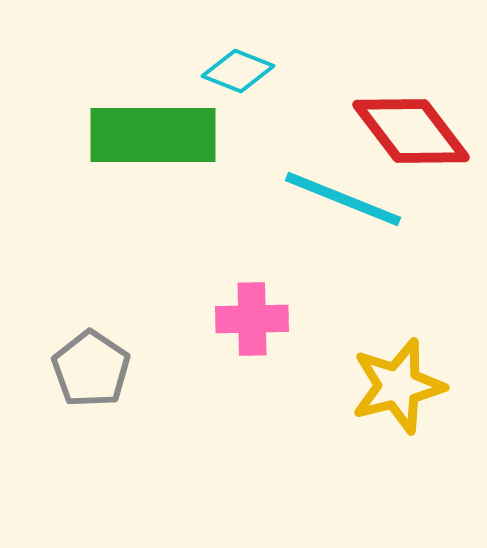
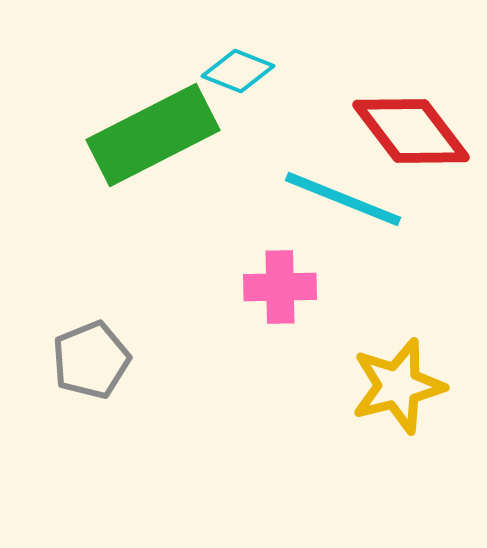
green rectangle: rotated 27 degrees counterclockwise
pink cross: moved 28 px right, 32 px up
gray pentagon: moved 9 px up; rotated 16 degrees clockwise
